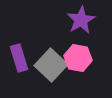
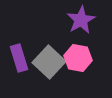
gray square: moved 2 px left, 3 px up
